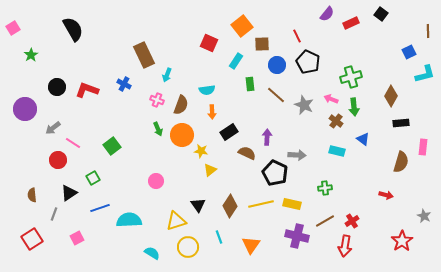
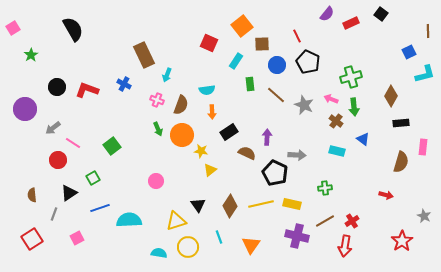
cyan semicircle at (152, 253): moved 7 px right; rotated 21 degrees counterclockwise
